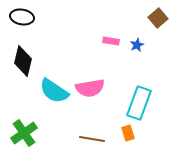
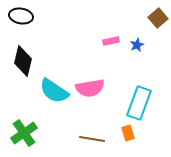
black ellipse: moved 1 px left, 1 px up
pink rectangle: rotated 21 degrees counterclockwise
